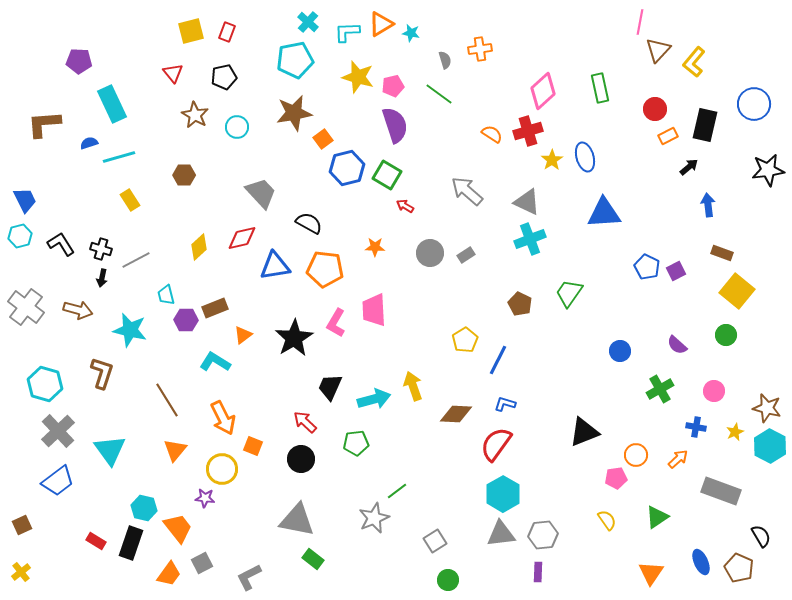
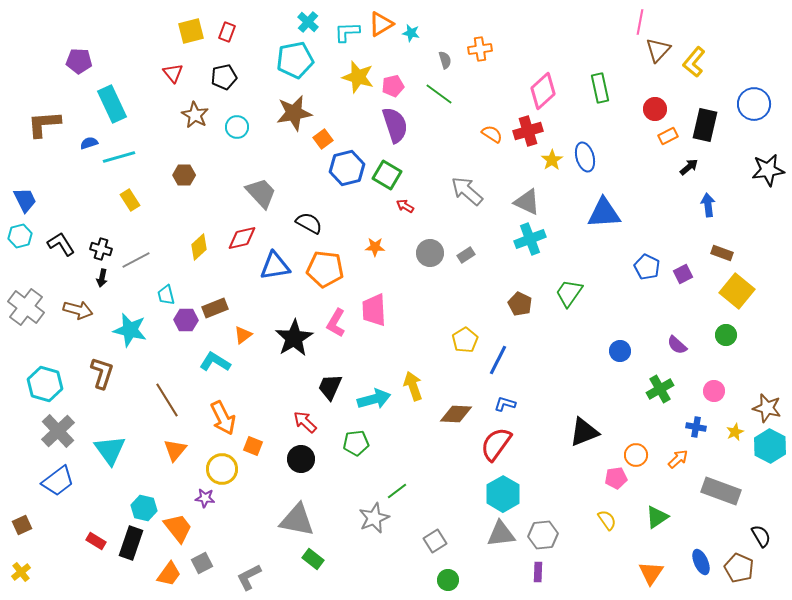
purple square at (676, 271): moved 7 px right, 3 px down
